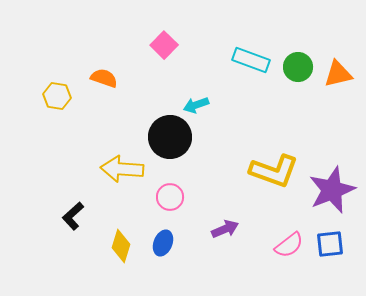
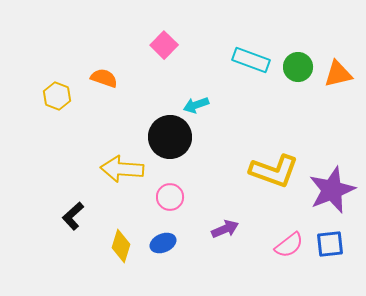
yellow hexagon: rotated 12 degrees clockwise
blue ellipse: rotated 45 degrees clockwise
